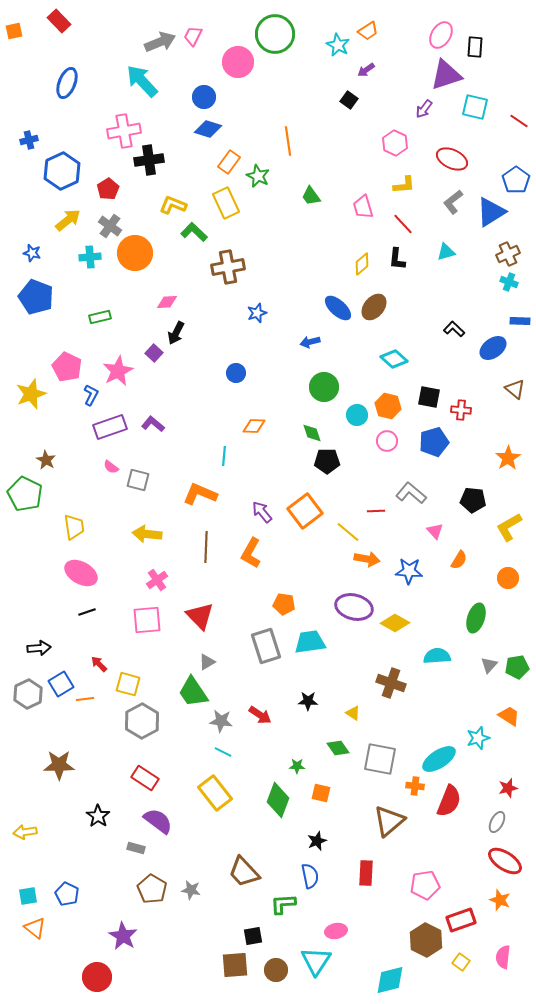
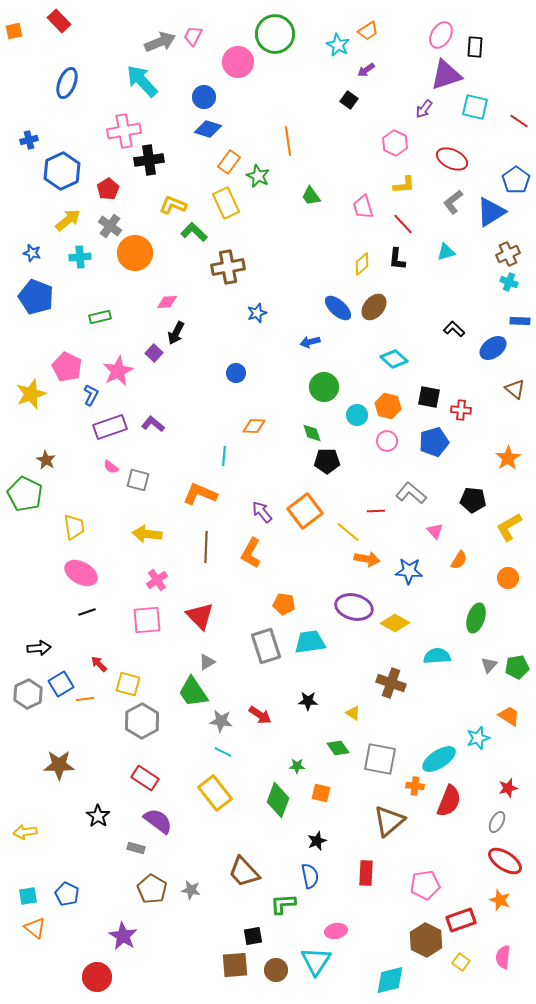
cyan cross at (90, 257): moved 10 px left
